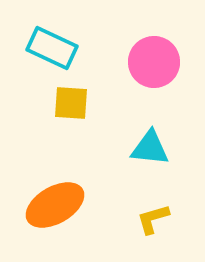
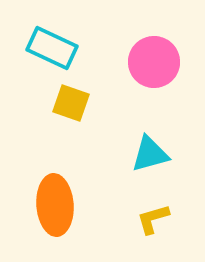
yellow square: rotated 15 degrees clockwise
cyan triangle: moved 6 px down; rotated 21 degrees counterclockwise
orange ellipse: rotated 64 degrees counterclockwise
